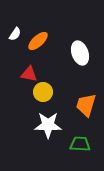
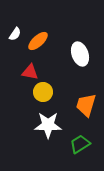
white ellipse: moved 1 px down
red triangle: moved 1 px right, 2 px up
green trapezoid: rotated 35 degrees counterclockwise
